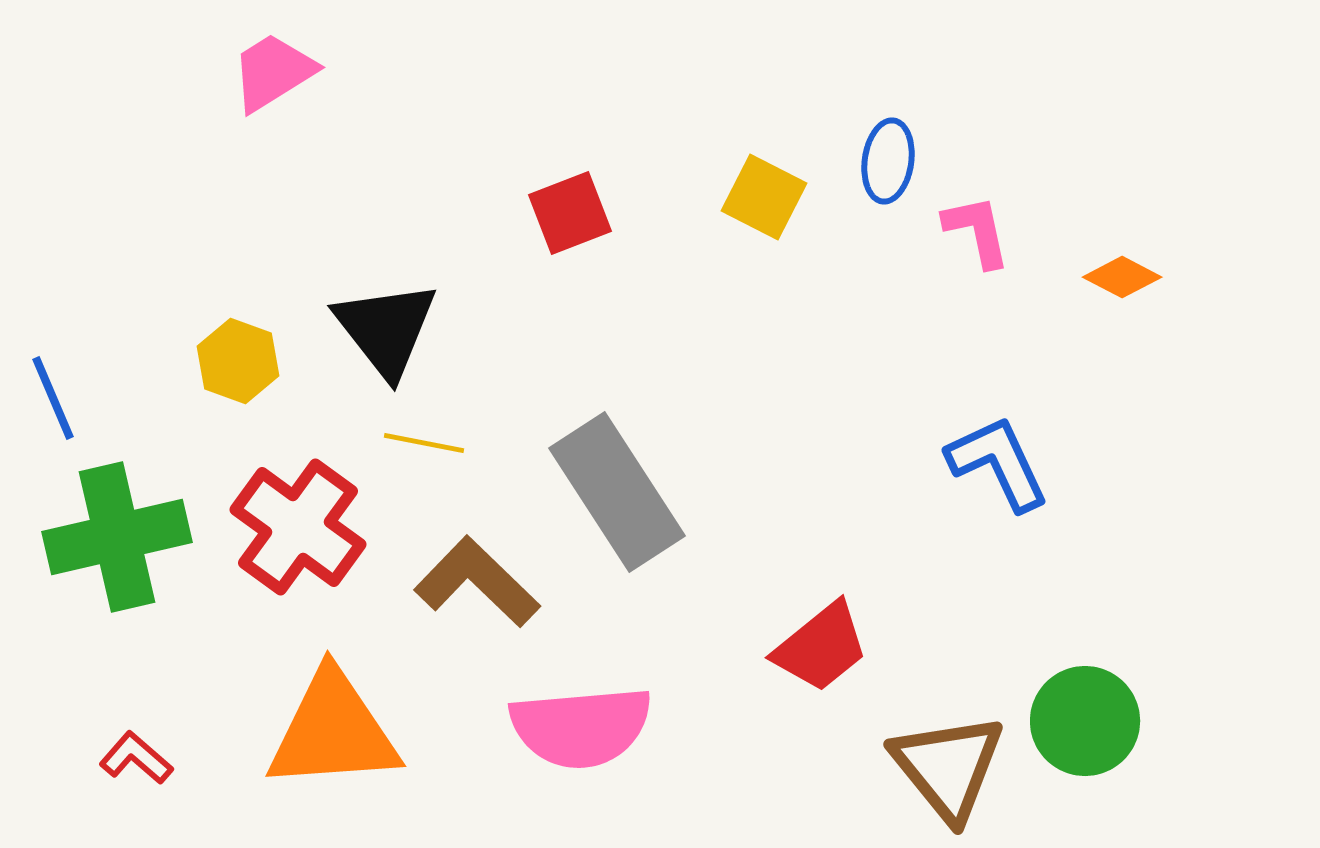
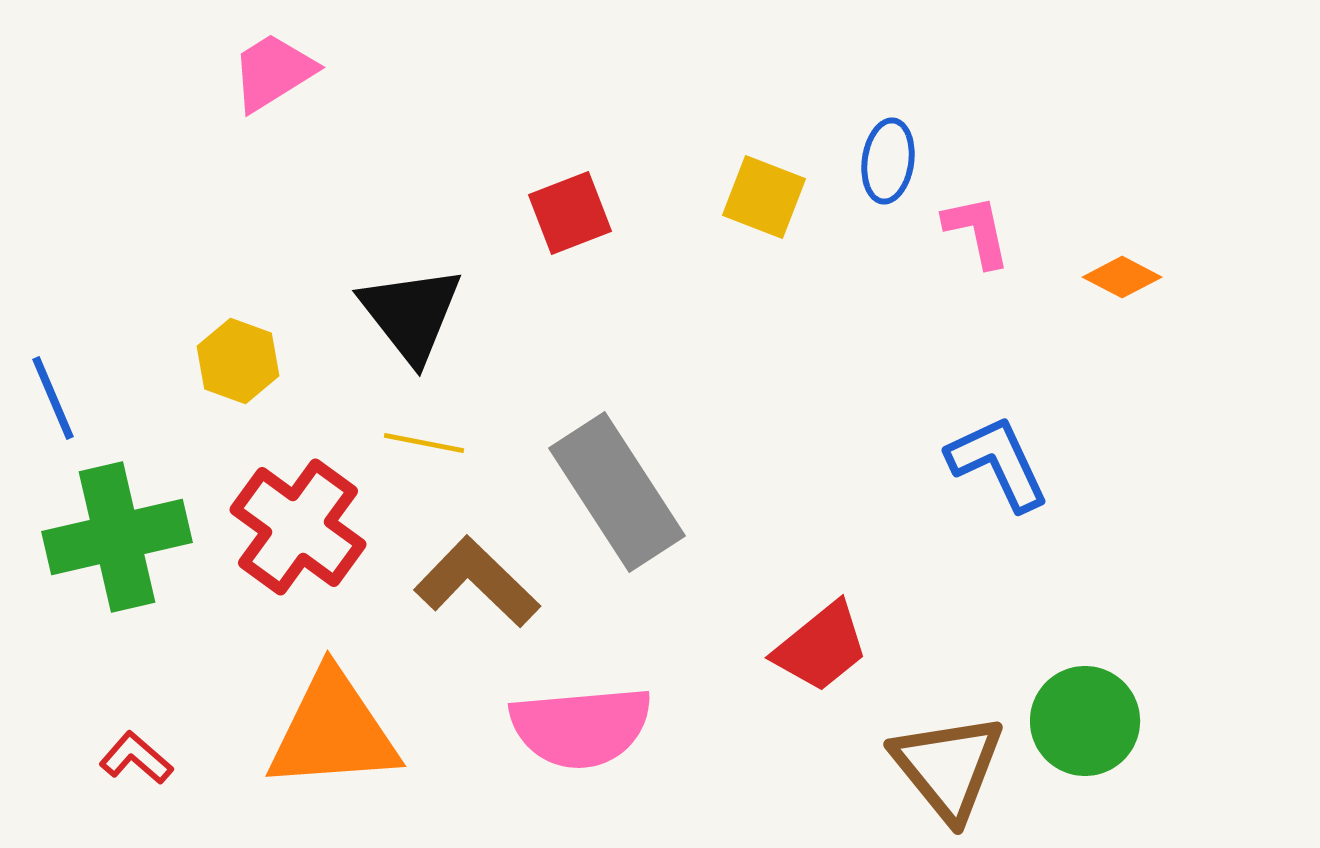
yellow square: rotated 6 degrees counterclockwise
black triangle: moved 25 px right, 15 px up
